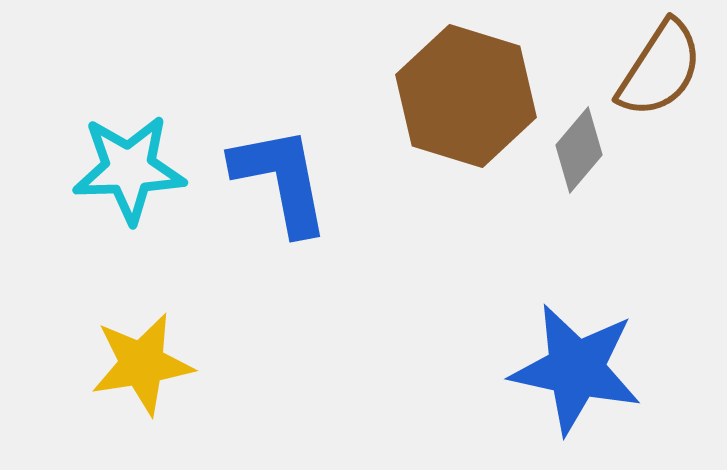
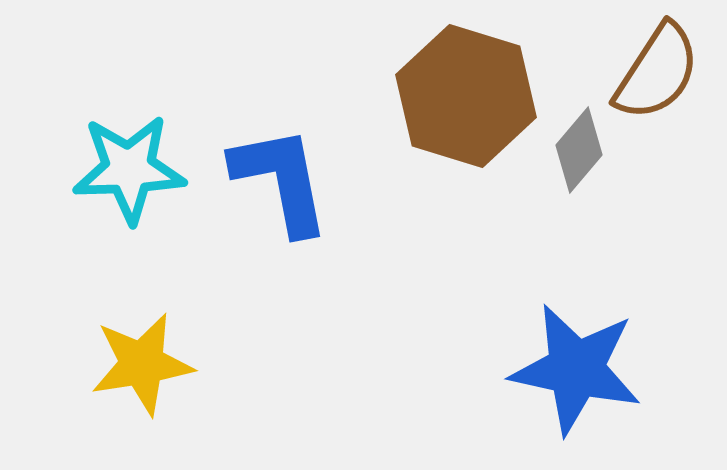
brown semicircle: moved 3 px left, 3 px down
